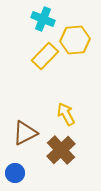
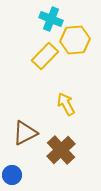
cyan cross: moved 8 px right
yellow arrow: moved 10 px up
blue circle: moved 3 px left, 2 px down
